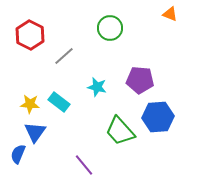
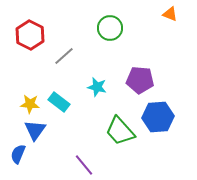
blue triangle: moved 2 px up
